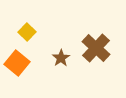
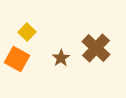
orange square: moved 4 px up; rotated 10 degrees counterclockwise
